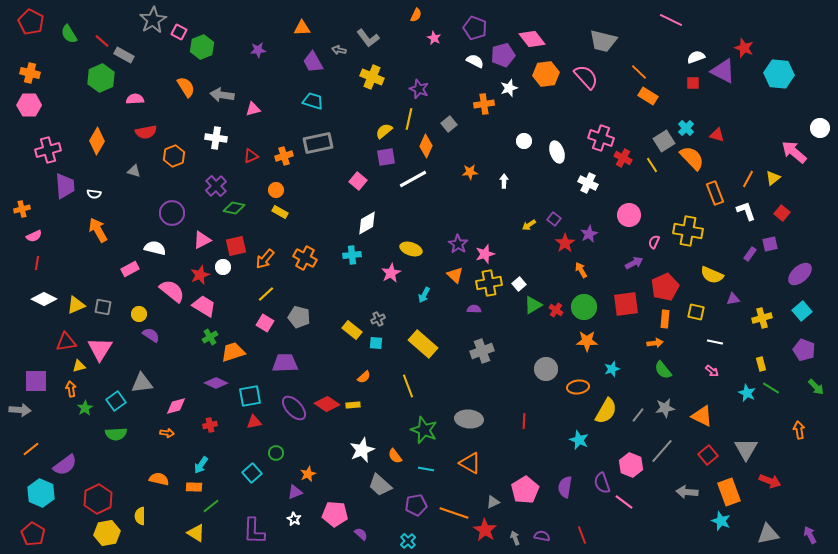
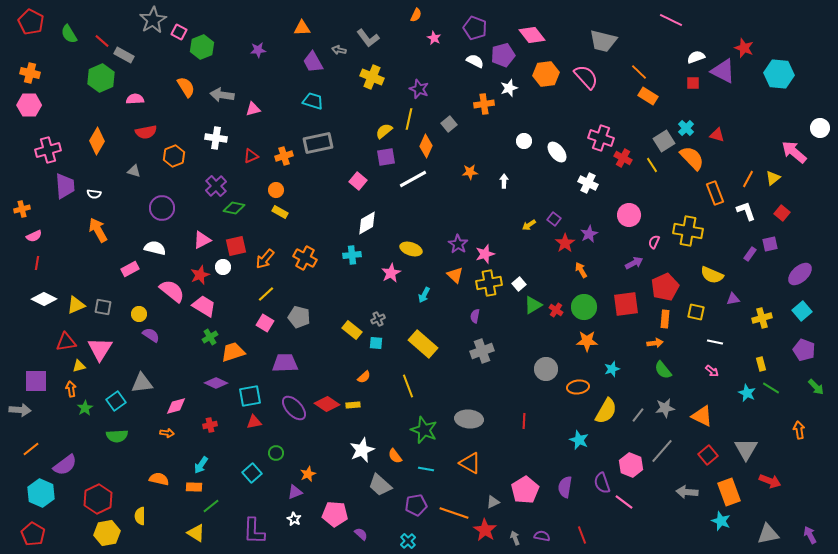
pink diamond at (532, 39): moved 4 px up
white ellipse at (557, 152): rotated 20 degrees counterclockwise
purple circle at (172, 213): moved 10 px left, 5 px up
purple semicircle at (474, 309): moved 1 px right, 7 px down; rotated 80 degrees counterclockwise
green semicircle at (116, 434): moved 1 px right, 2 px down
